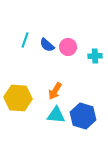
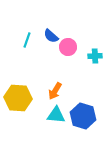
cyan line: moved 2 px right
blue semicircle: moved 4 px right, 9 px up
